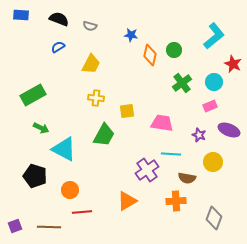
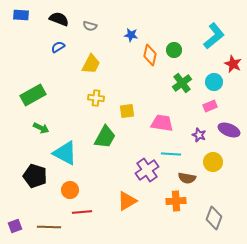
green trapezoid: moved 1 px right, 2 px down
cyan triangle: moved 1 px right, 4 px down
